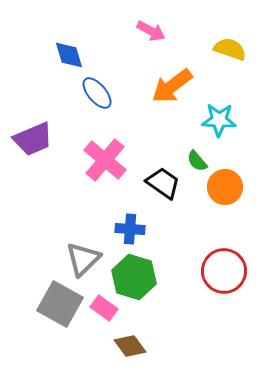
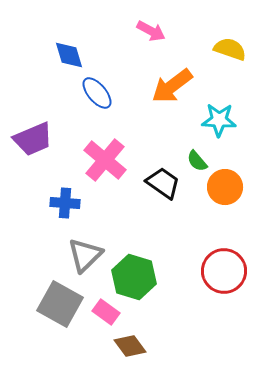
blue cross: moved 65 px left, 26 px up
gray triangle: moved 2 px right, 4 px up
pink rectangle: moved 2 px right, 4 px down
